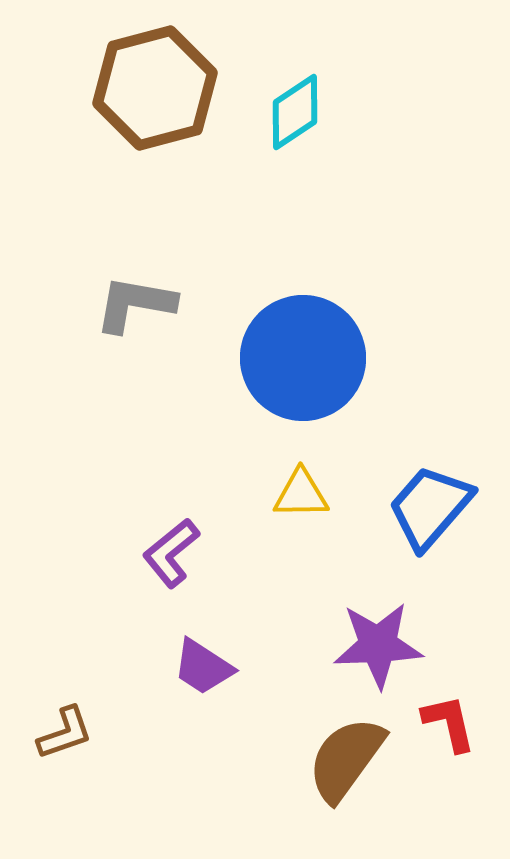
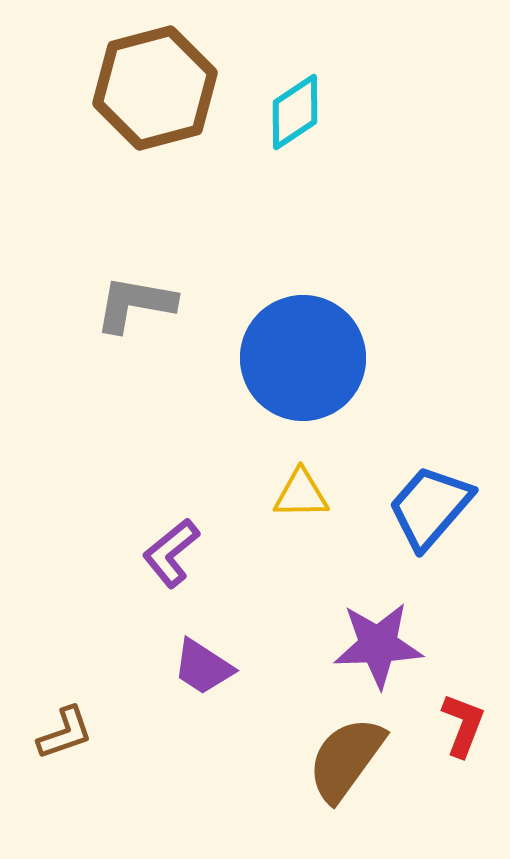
red L-shape: moved 14 px right, 2 px down; rotated 34 degrees clockwise
